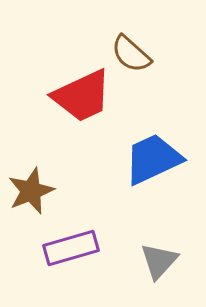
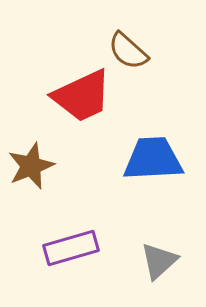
brown semicircle: moved 3 px left, 3 px up
blue trapezoid: rotated 22 degrees clockwise
brown star: moved 25 px up
gray triangle: rotated 6 degrees clockwise
